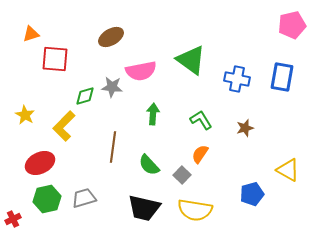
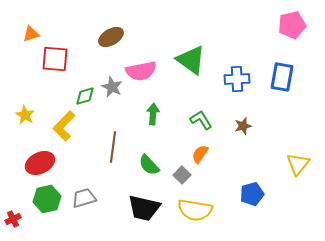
blue cross: rotated 15 degrees counterclockwise
gray star: rotated 20 degrees clockwise
brown star: moved 2 px left, 2 px up
yellow triangle: moved 10 px right, 6 px up; rotated 40 degrees clockwise
